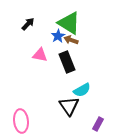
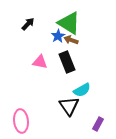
pink triangle: moved 7 px down
